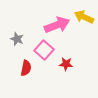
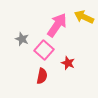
pink arrow: rotated 35 degrees counterclockwise
gray star: moved 5 px right
red star: moved 2 px right, 1 px up; rotated 16 degrees clockwise
red semicircle: moved 16 px right, 8 px down
